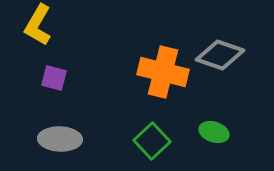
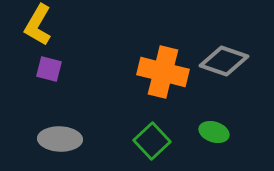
gray diamond: moved 4 px right, 6 px down
purple square: moved 5 px left, 9 px up
